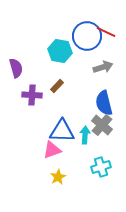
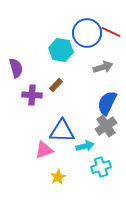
red line: moved 5 px right
blue circle: moved 3 px up
cyan hexagon: moved 1 px right, 1 px up
brown rectangle: moved 1 px left, 1 px up
blue semicircle: moved 3 px right; rotated 40 degrees clockwise
gray cross: moved 4 px right, 1 px down; rotated 15 degrees clockwise
cyan arrow: moved 11 px down; rotated 72 degrees clockwise
pink triangle: moved 8 px left
